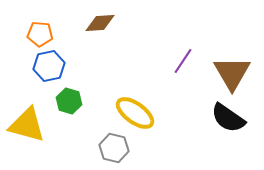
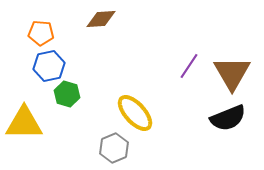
brown diamond: moved 1 px right, 4 px up
orange pentagon: moved 1 px right, 1 px up
purple line: moved 6 px right, 5 px down
green hexagon: moved 2 px left, 7 px up
yellow ellipse: rotated 12 degrees clockwise
black semicircle: rotated 57 degrees counterclockwise
yellow triangle: moved 3 px left, 2 px up; rotated 15 degrees counterclockwise
gray hexagon: rotated 24 degrees clockwise
